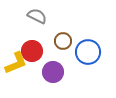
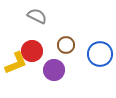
brown circle: moved 3 px right, 4 px down
blue circle: moved 12 px right, 2 px down
purple circle: moved 1 px right, 2 px up
